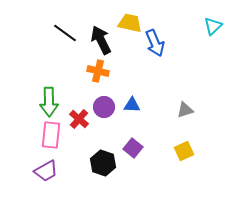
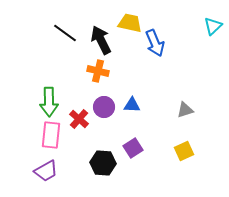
purple square: rotated 18 degrees clockwise
black hexagon: rotated 15 degrees counterclockwise
